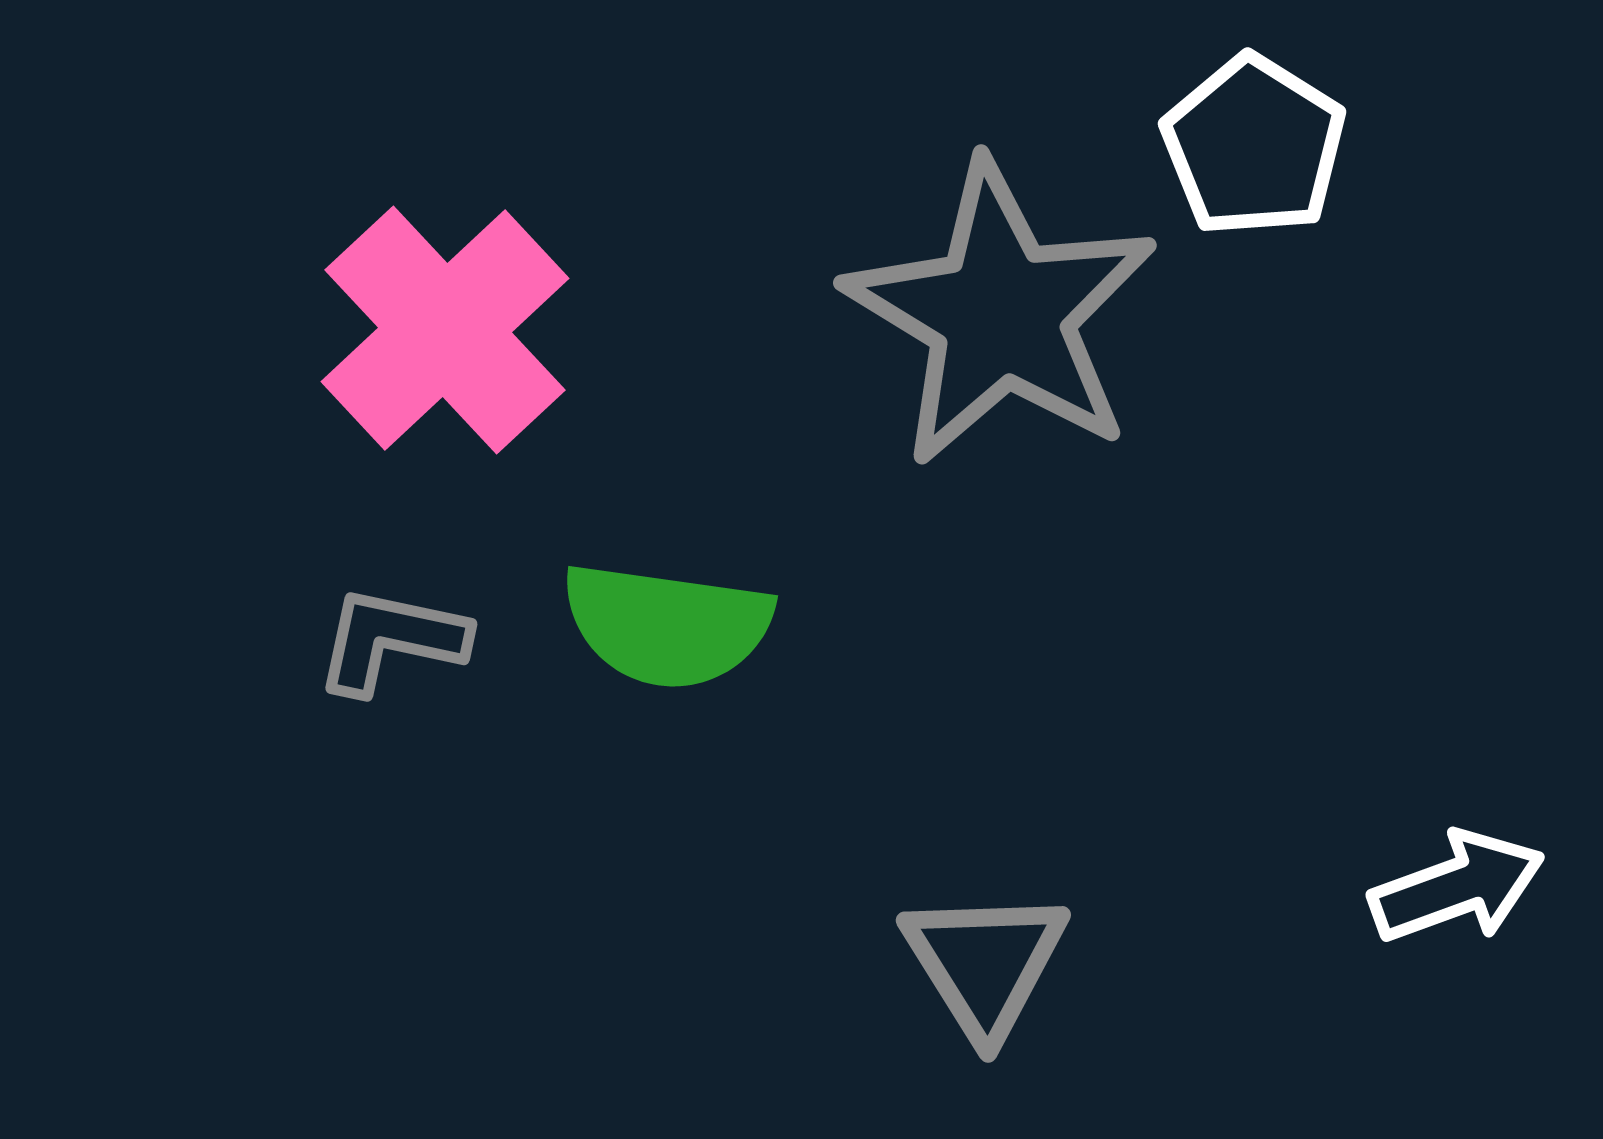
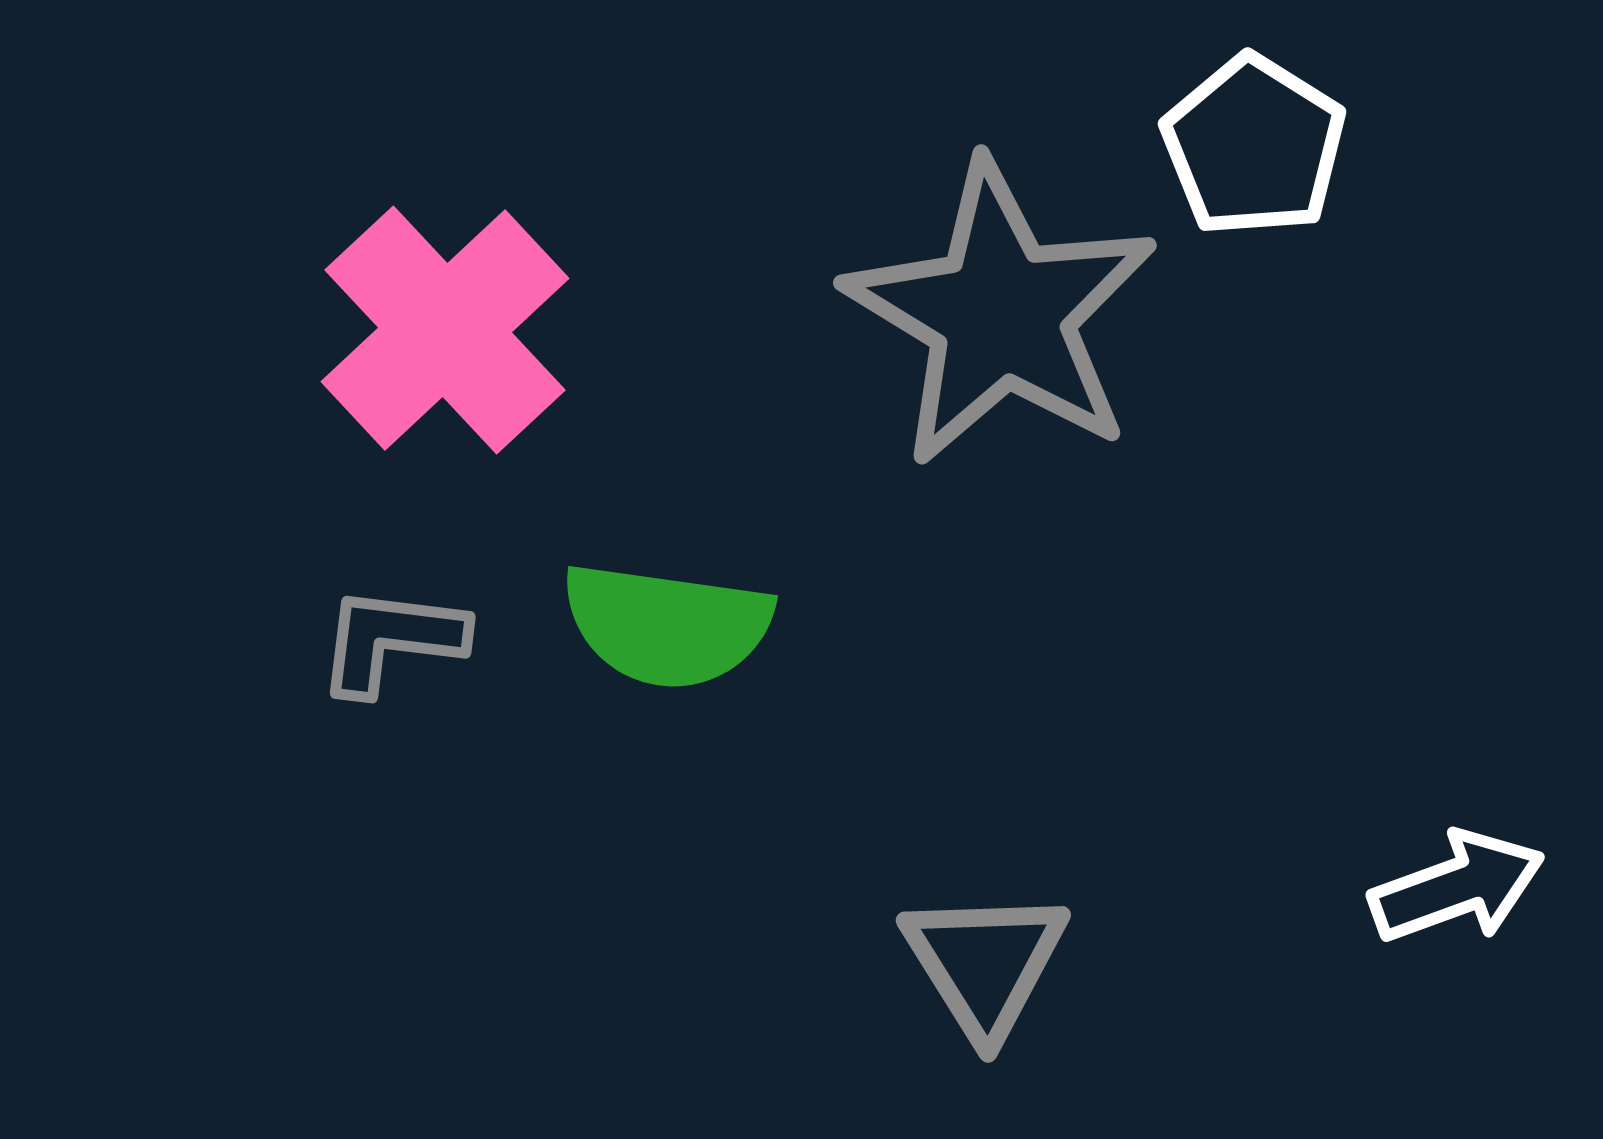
gray L-shape: rotated 5 degrees counterclockwise
